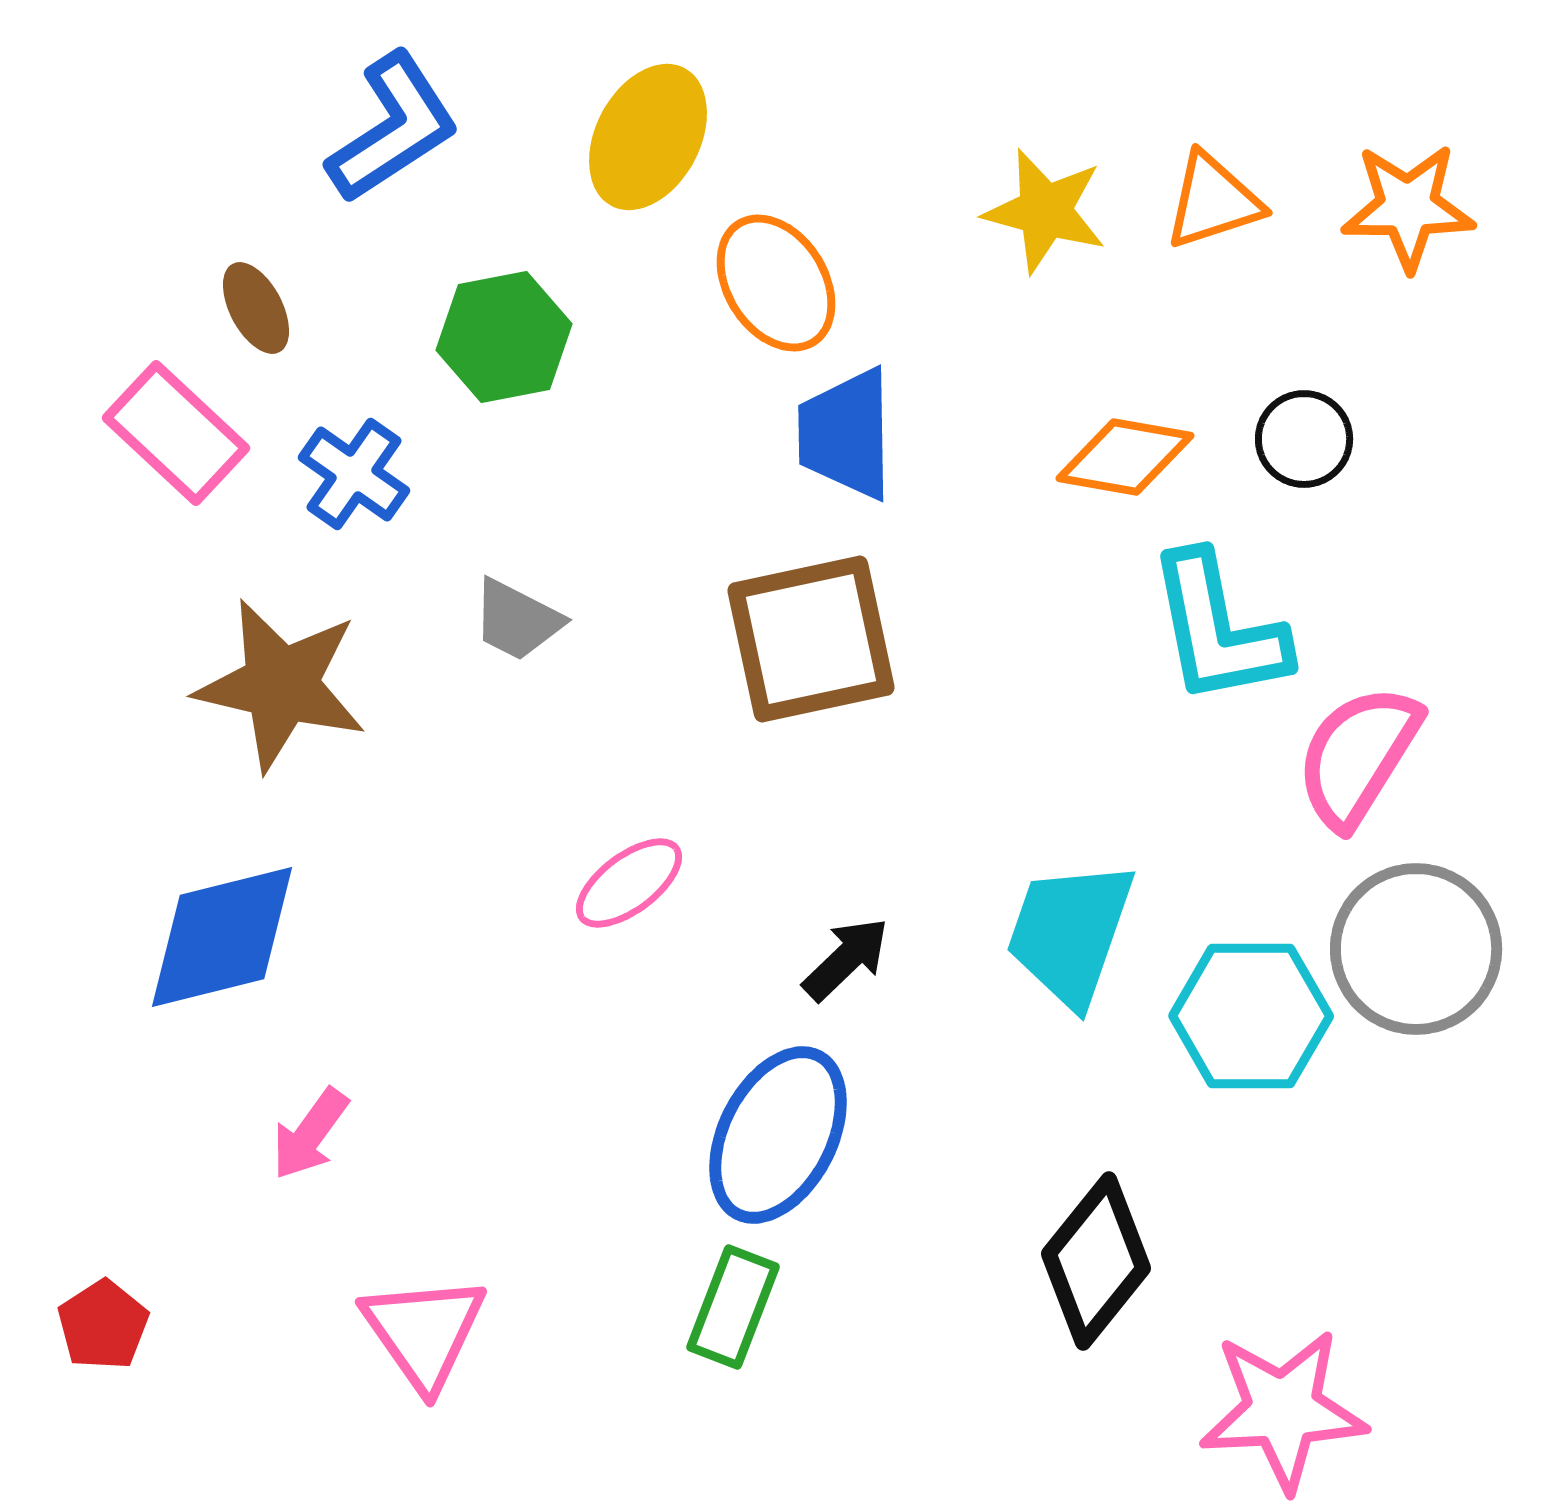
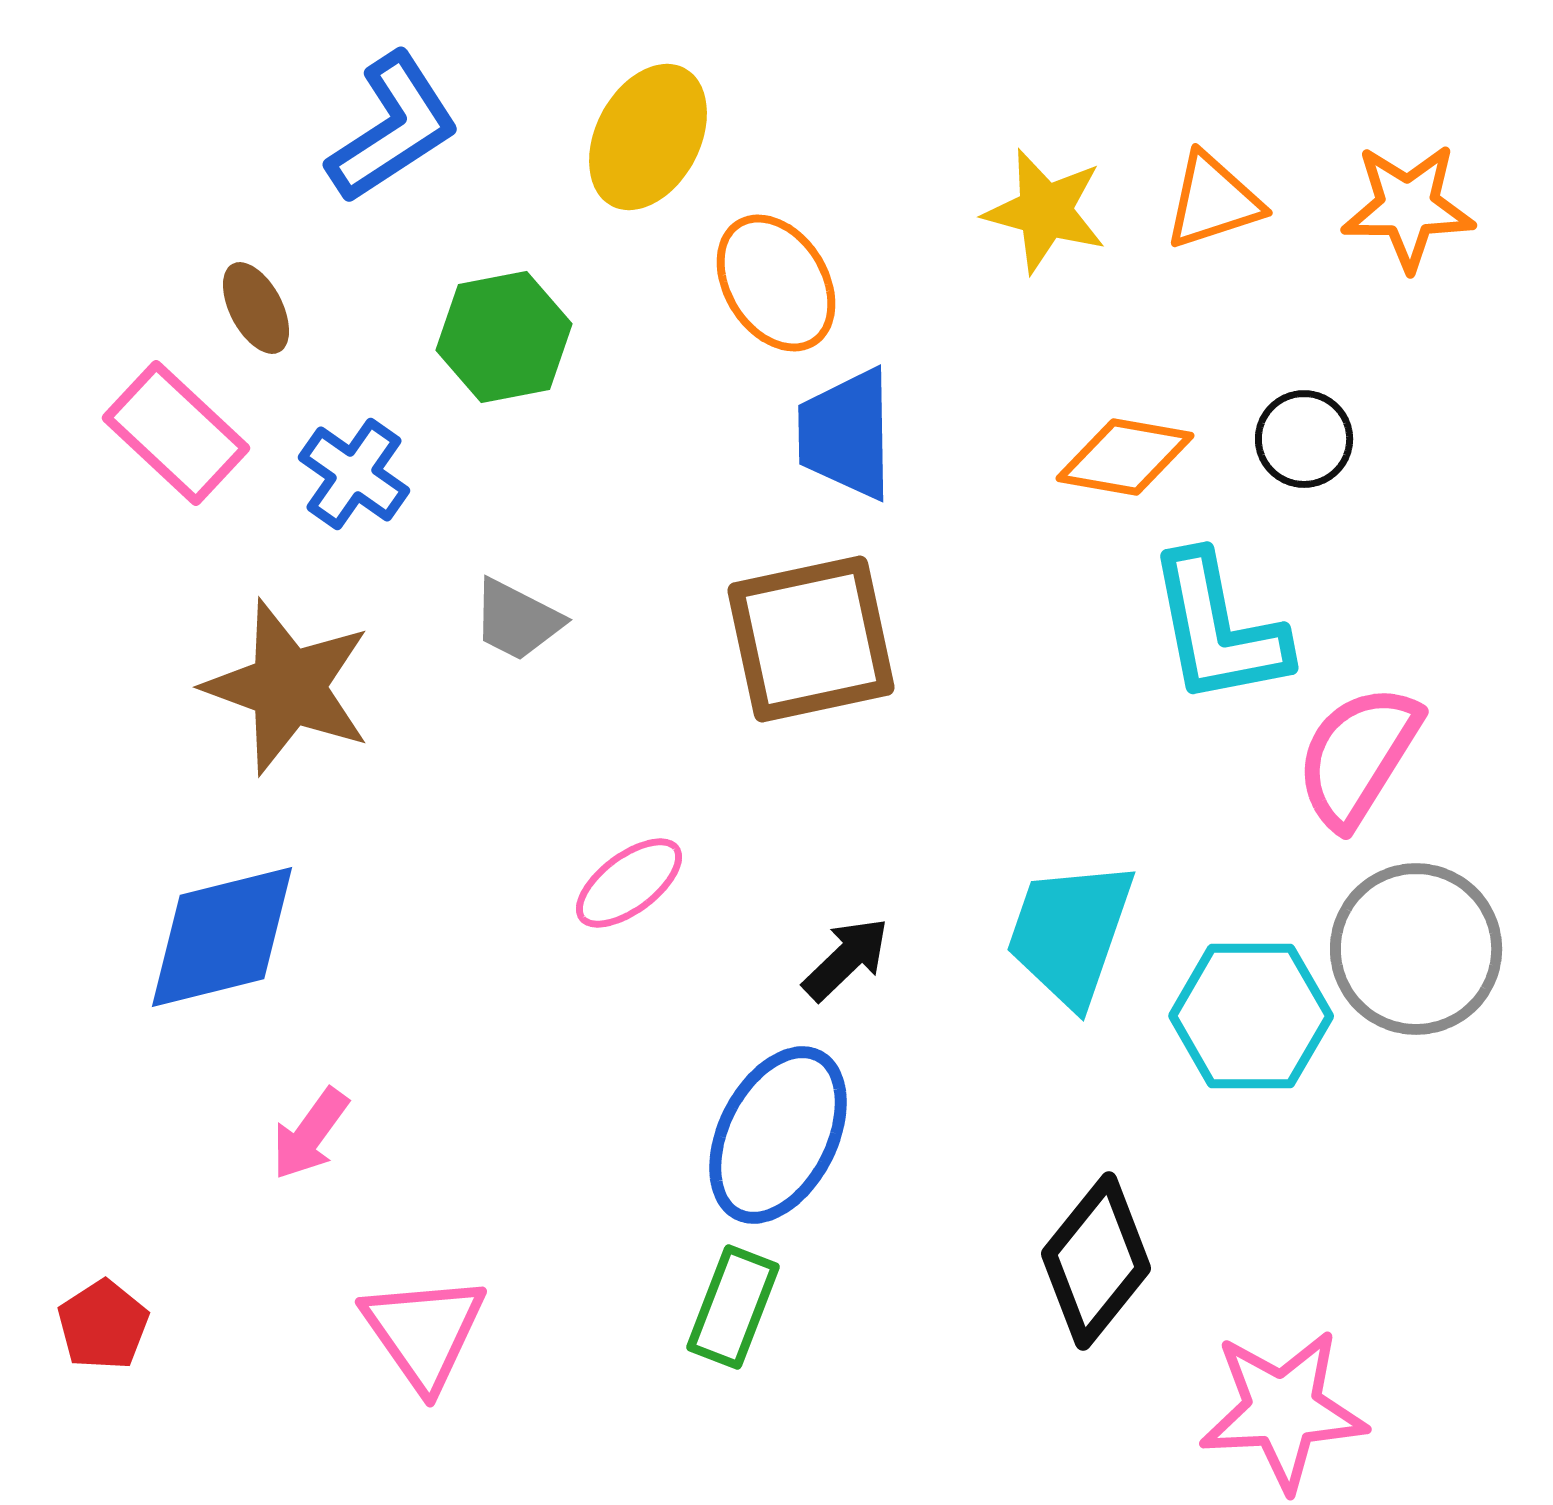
brown star: moved 7 px right, 2 px down; rotated 7 degrees clockwise
